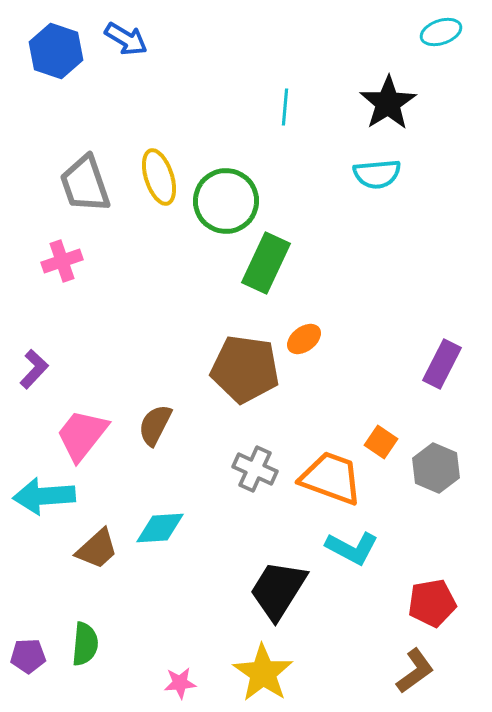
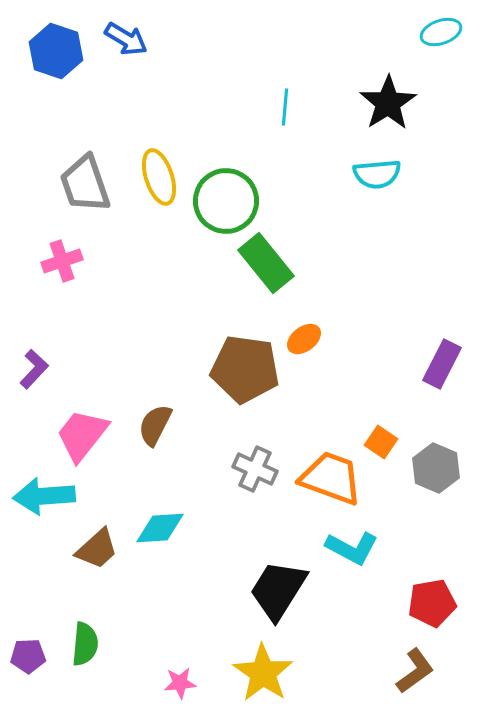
green rectangle: rotated 64 degrees counterclockwise
